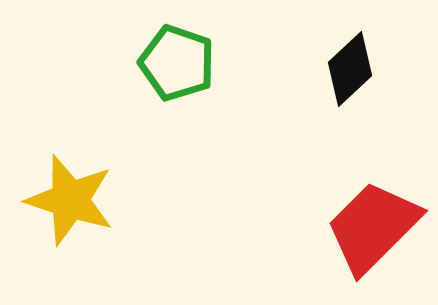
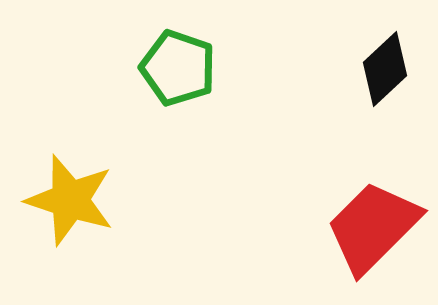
green pentagon: moved 1 px right, 5 px down
black diamond: moved 35 px right
